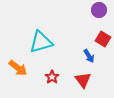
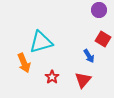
orange arrow: moved 6 px right, 5 px up; rotated 30 degrees clockwise
red triangle: rotated 18 degrees clockwise
